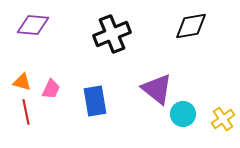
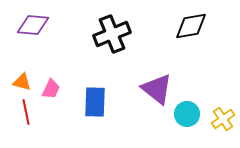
blue rectangle: moved 1 px down; rotated 12 degrees clockwise
cyan circle: moved 4 px right
